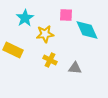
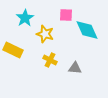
yellow star: rotated 24 degrees clockwise
